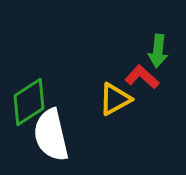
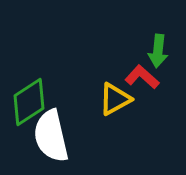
white semicircle: moved 1 px down
